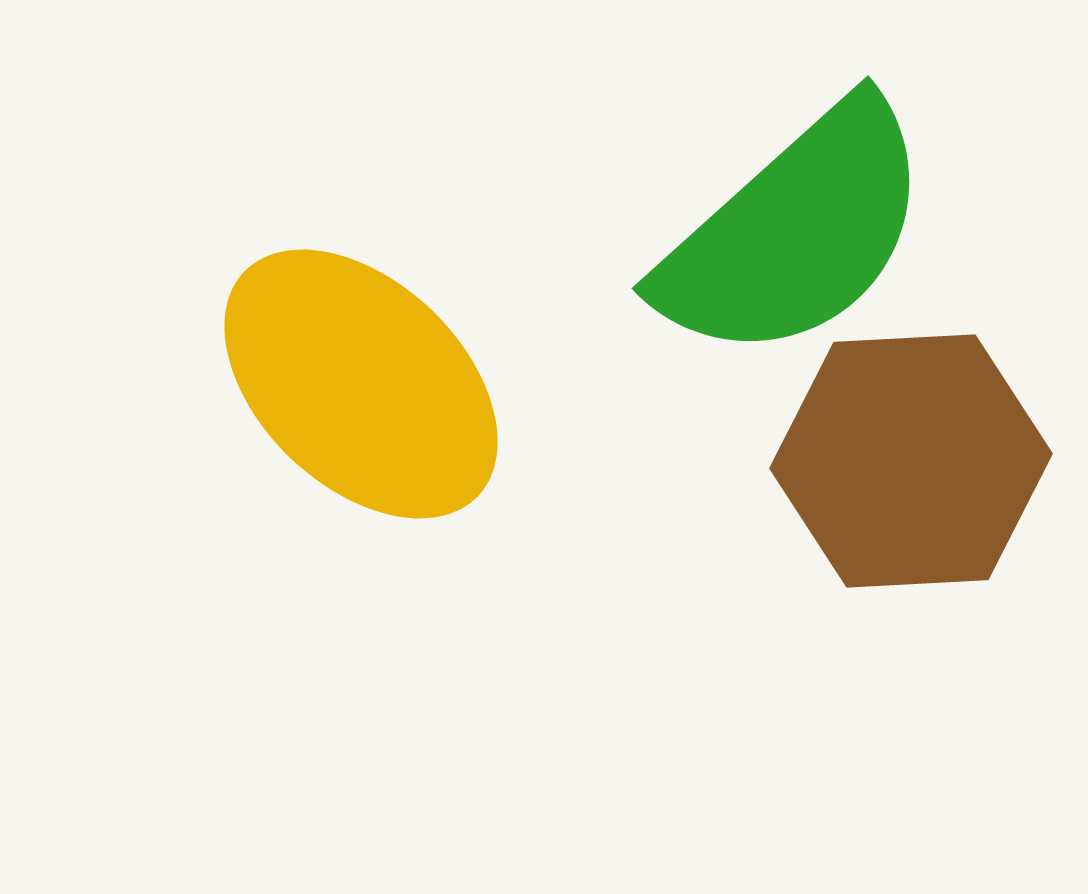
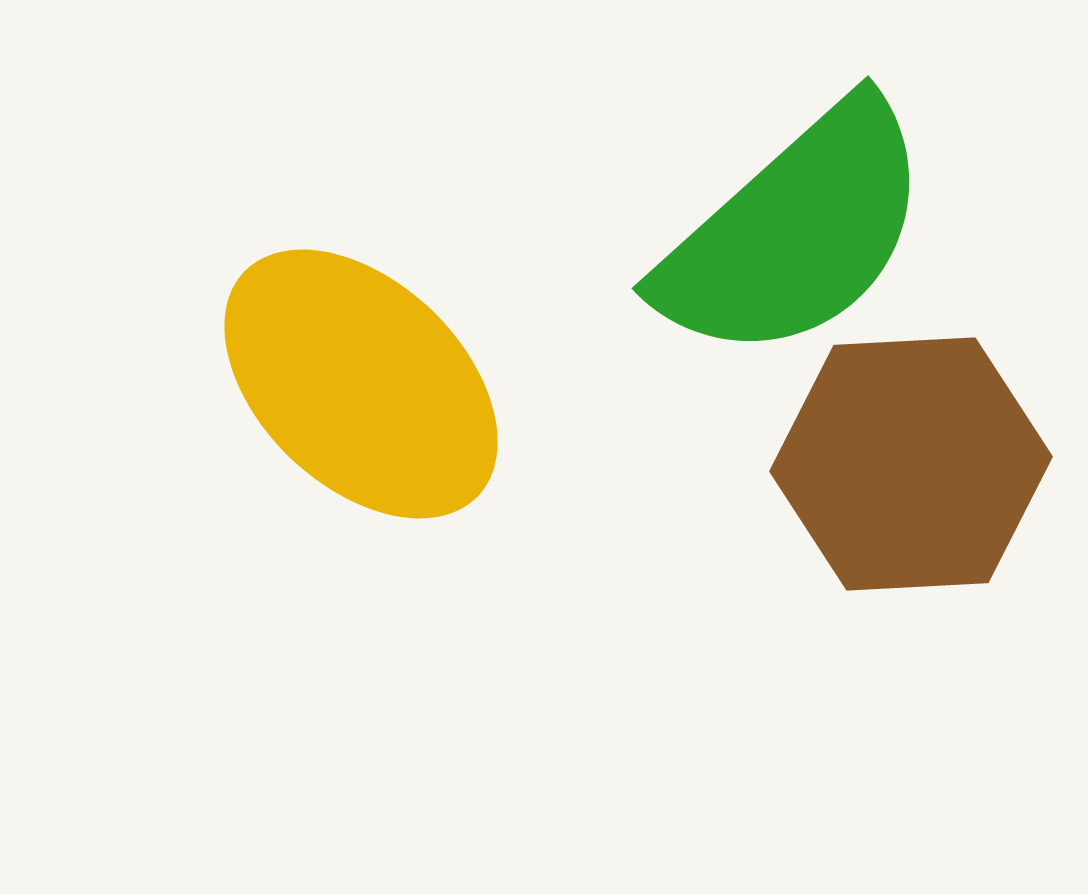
brown hexagon: moved 3 px down
